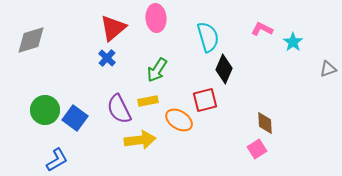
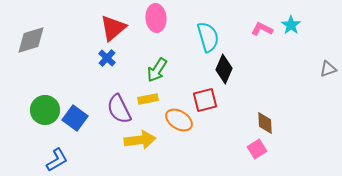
cyan star: moved 2 px left, 17 px up
yellow rectangle: moved 2 px up
